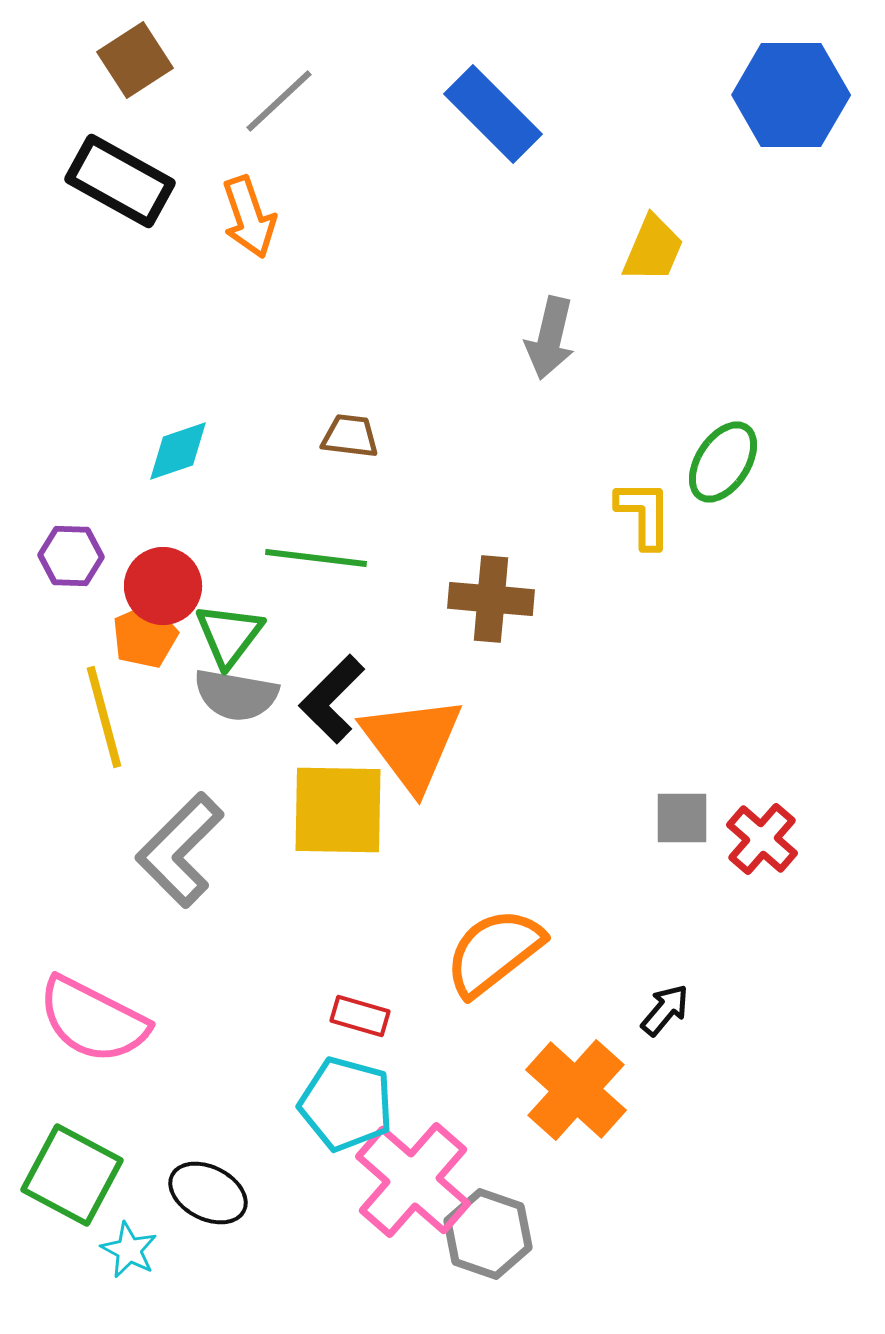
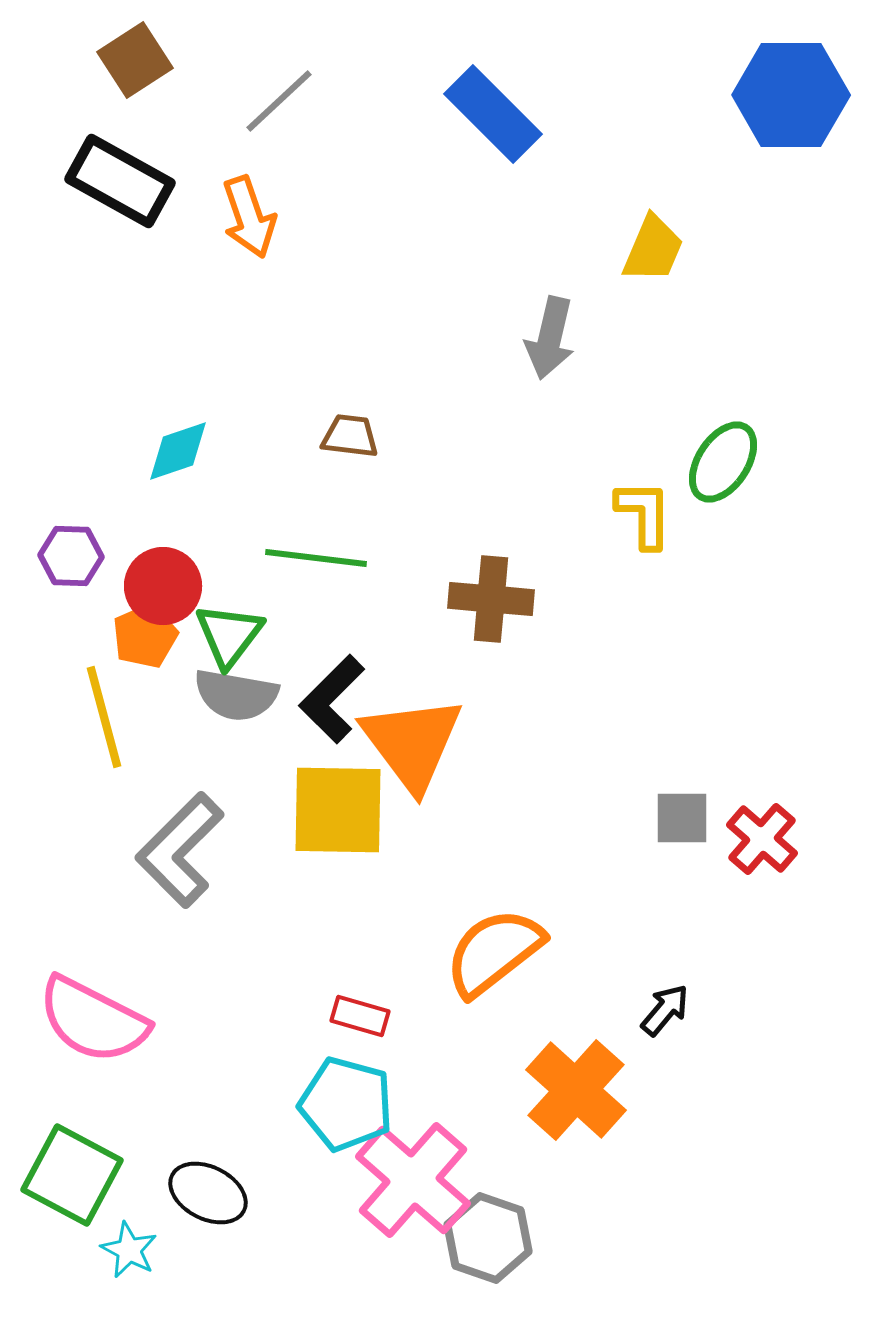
gray hexagon: moved 4 px down
